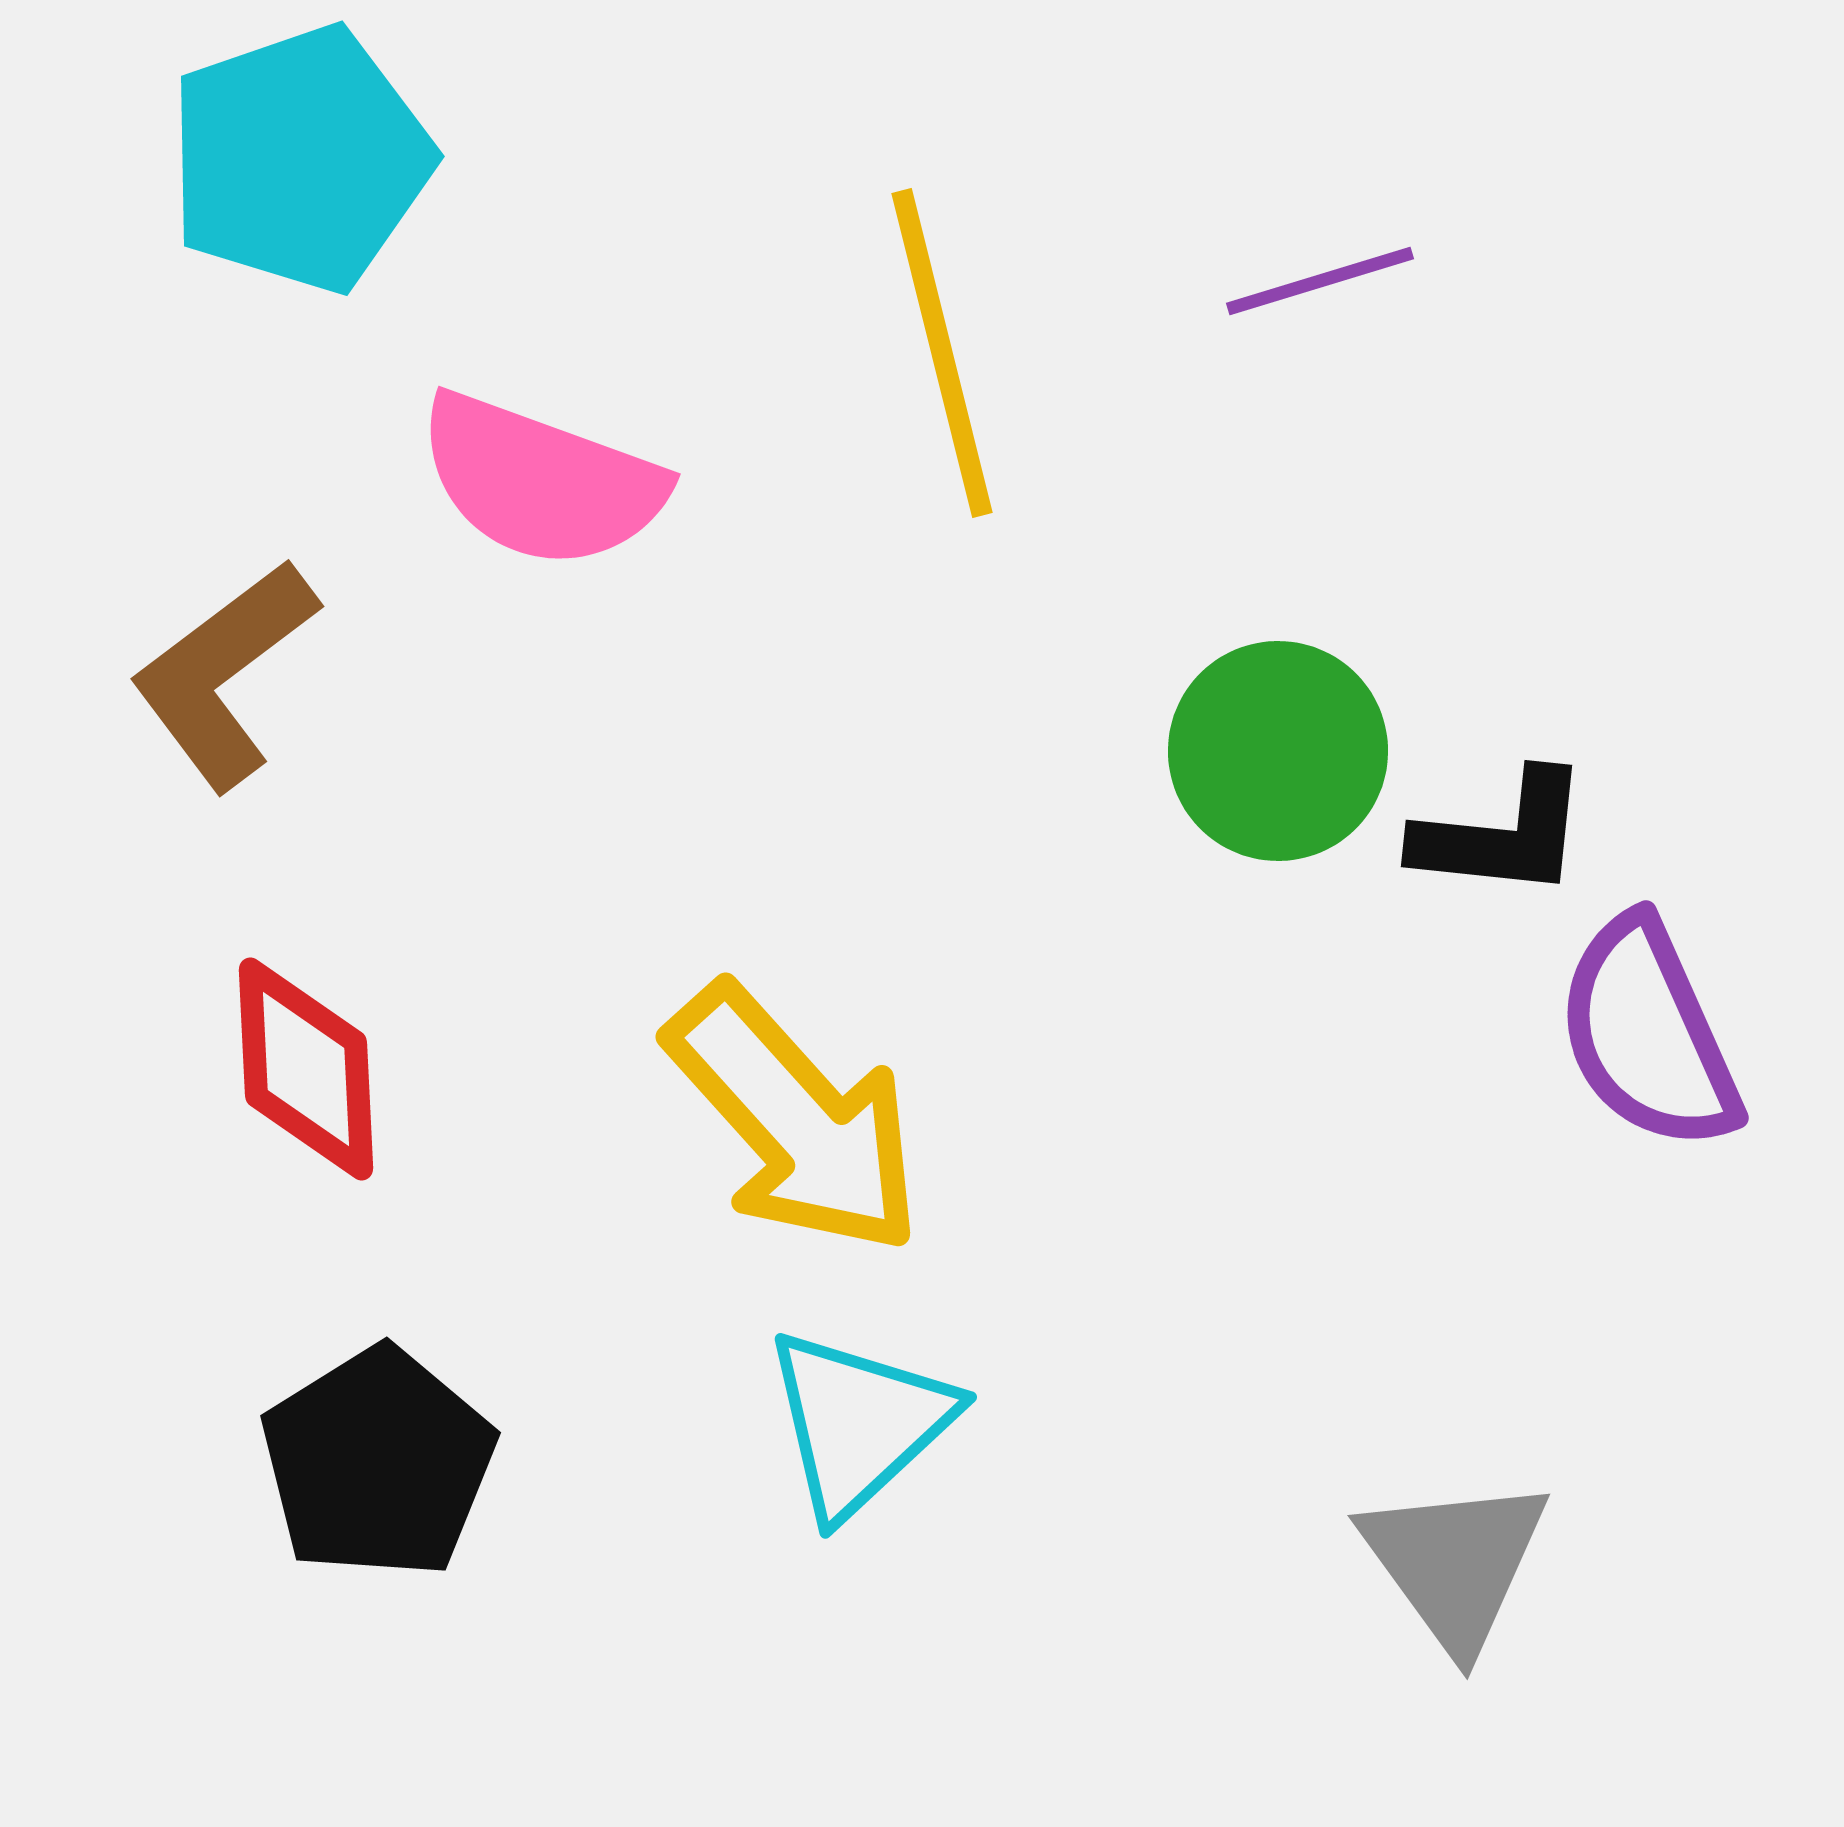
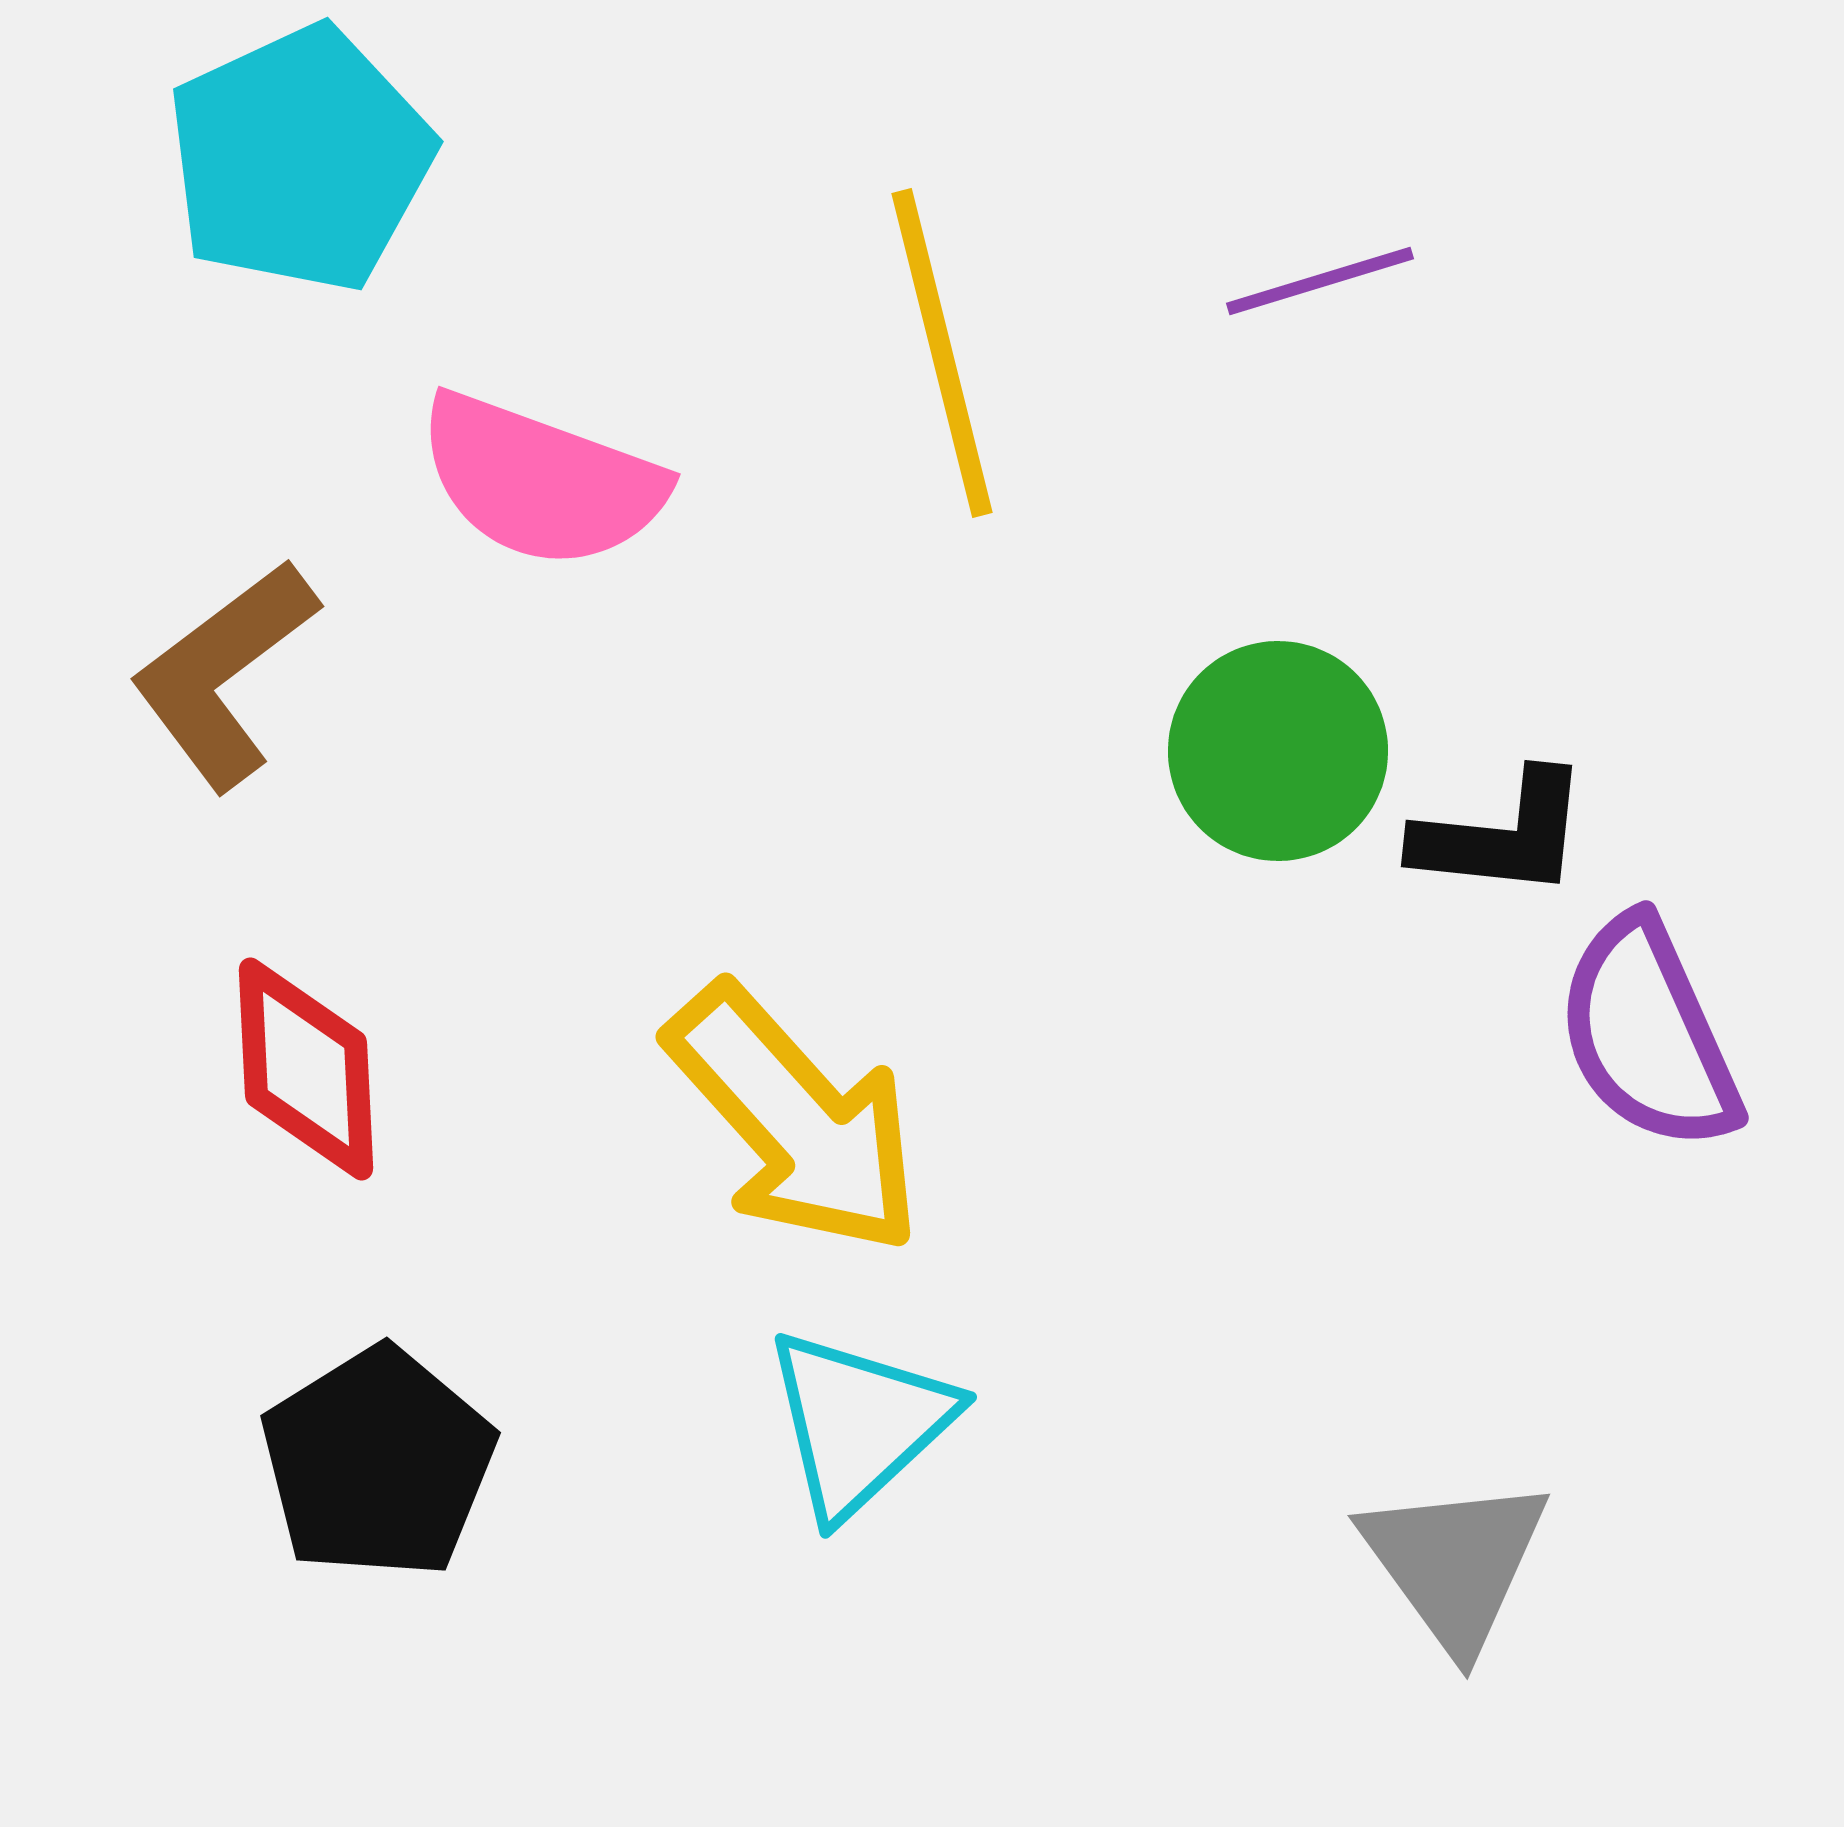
cyan pentagon: rotated 6 degrees counterclockwise
